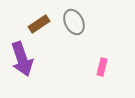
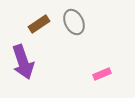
purple arrow: moved 1 px right, 3 px down
pink rectangle: moved 7 px down; rotated 54 degrees clockwise
